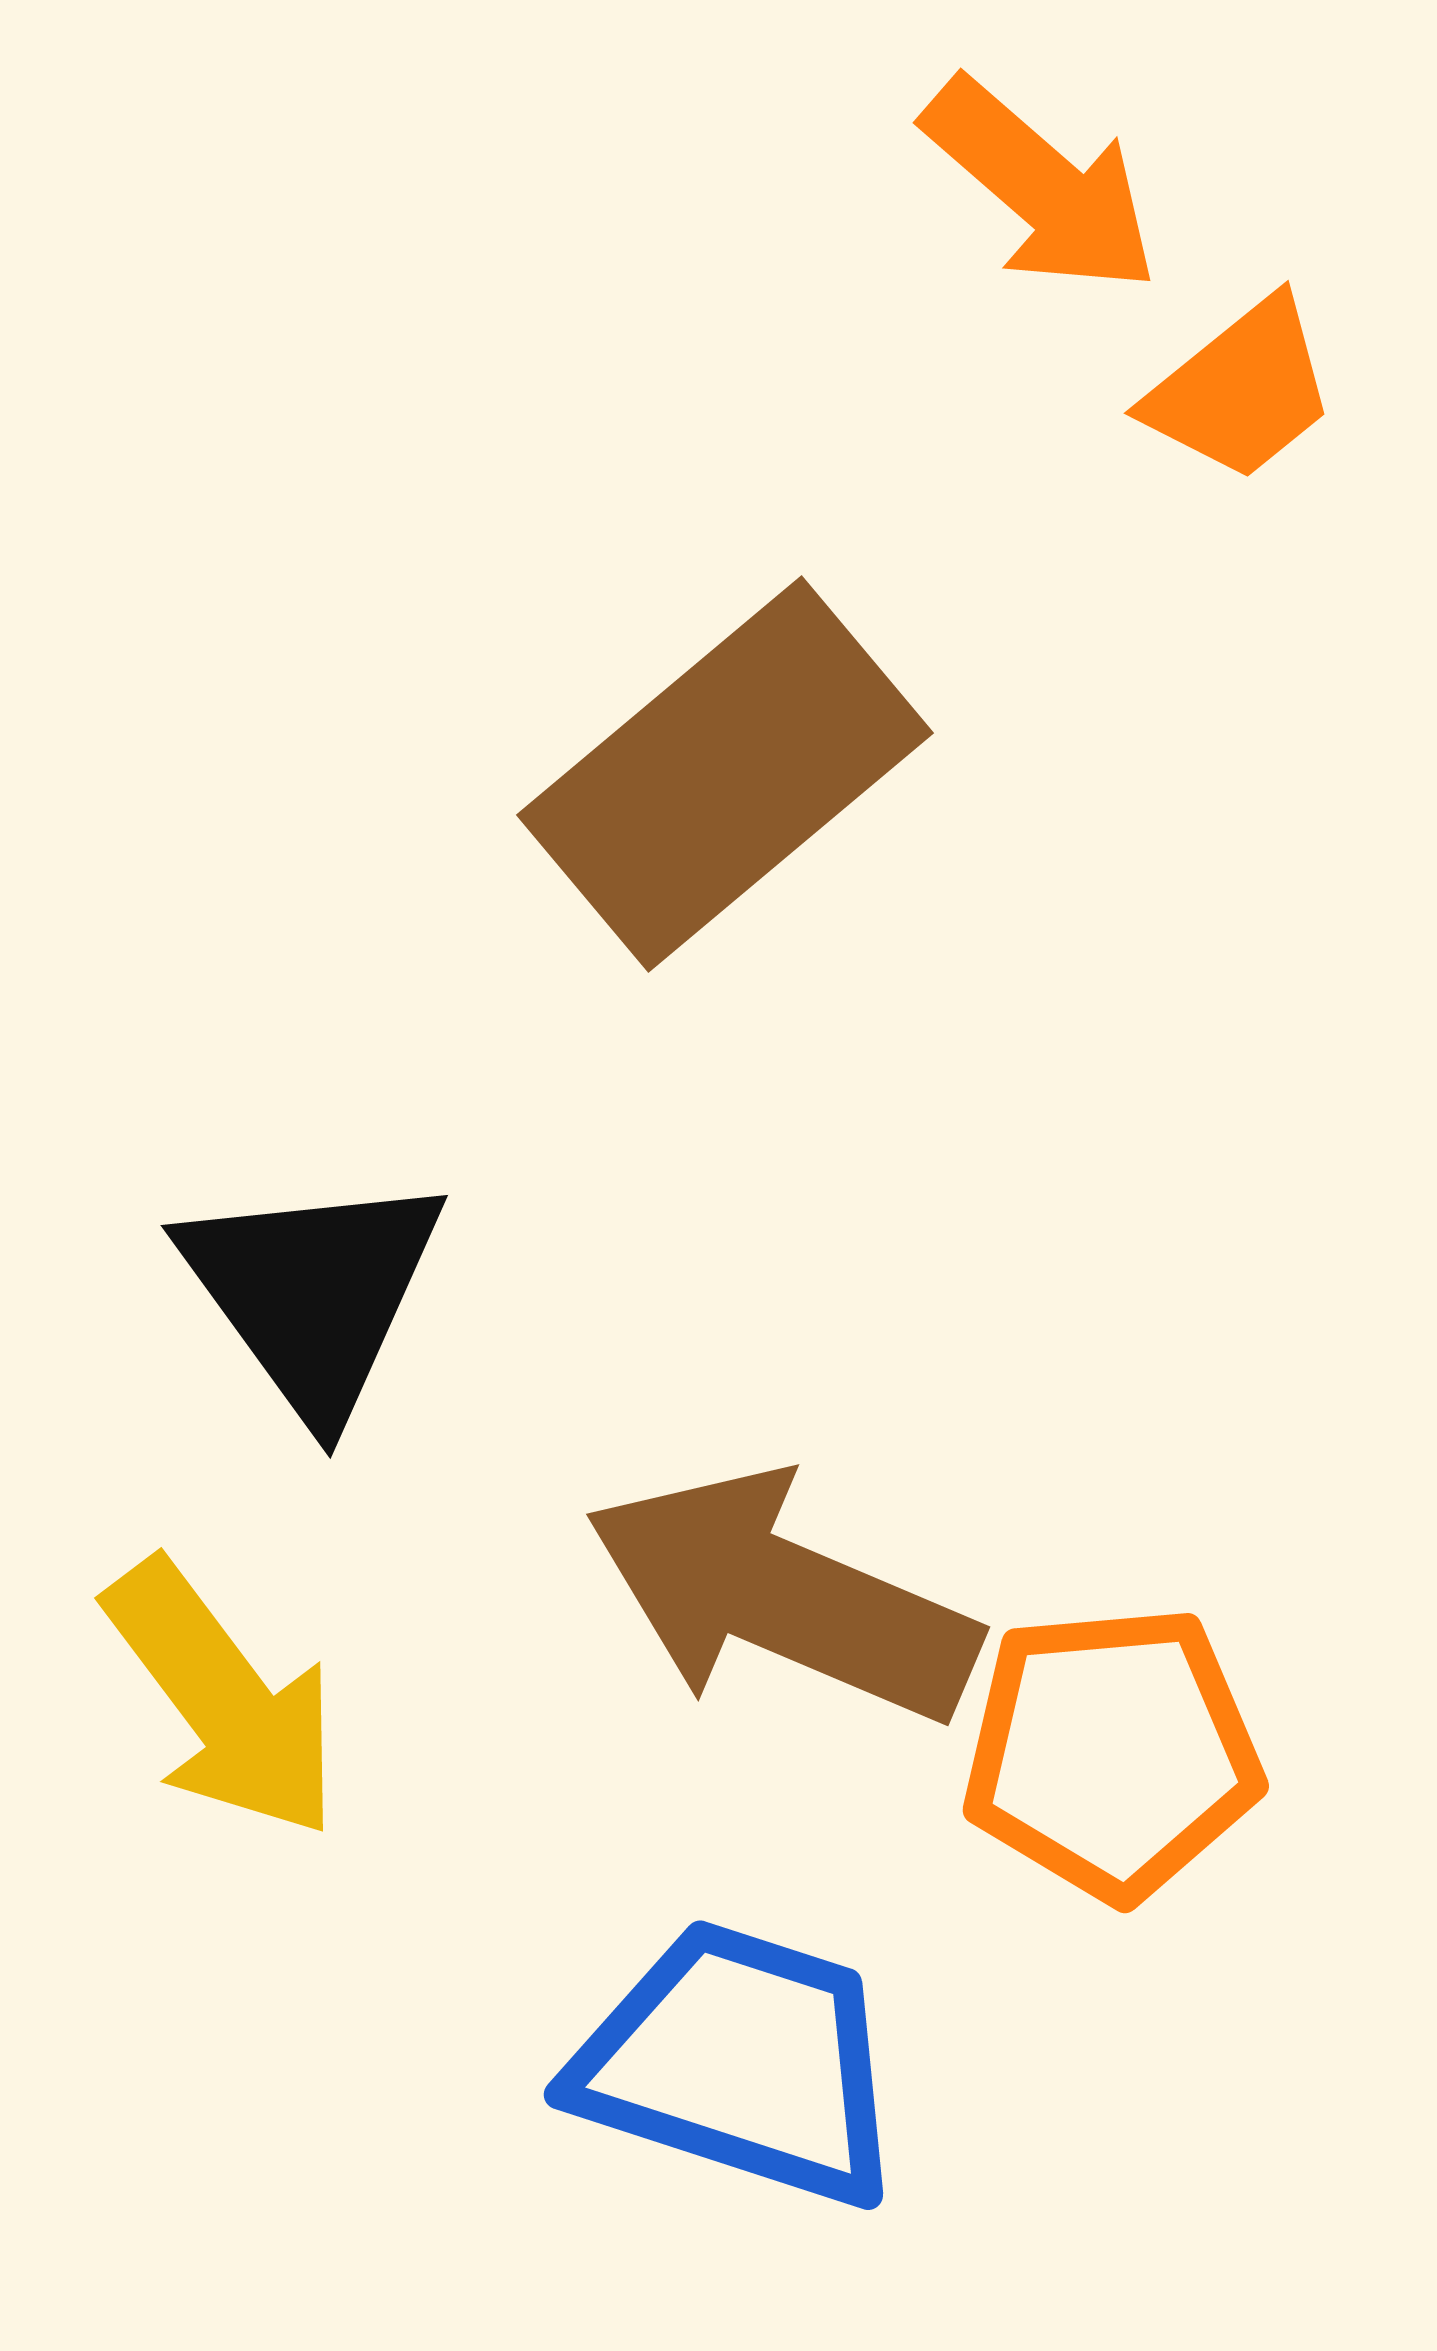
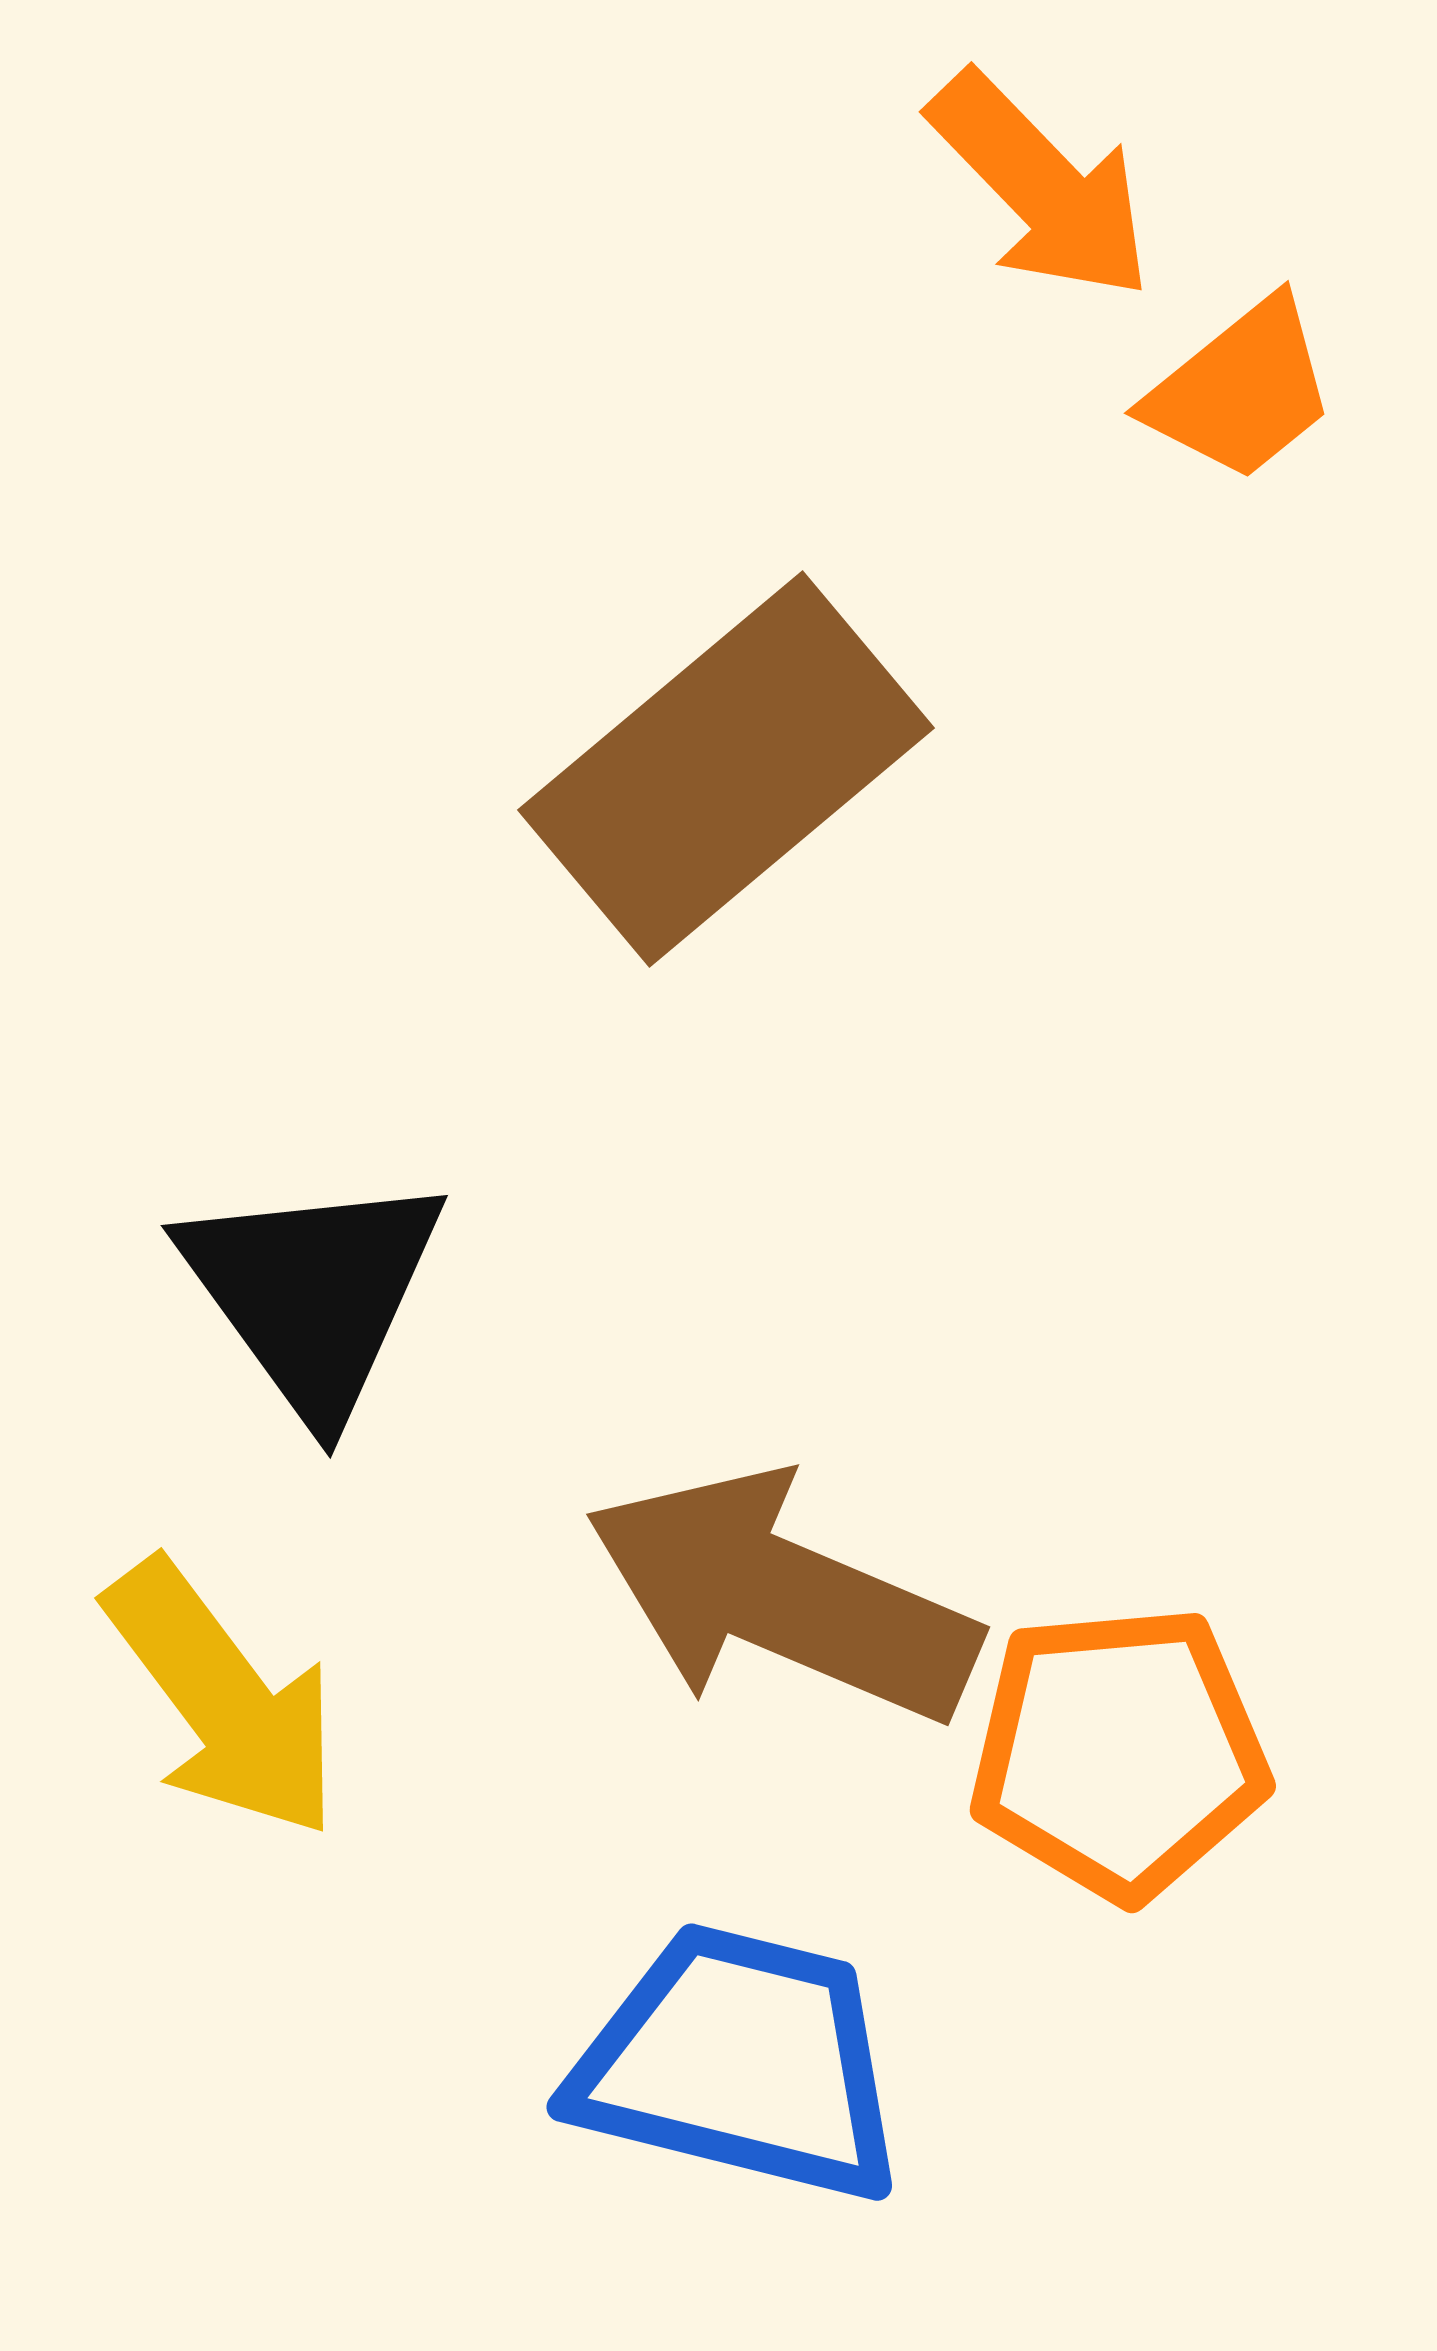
orange arrow: rotated 5 degrees clockwise
brown rectangle: moved 1 px right, 5 px up
orange pentagon: moved 7 px right
blue trapezoid: rotated 4 degrees counterclockwise
